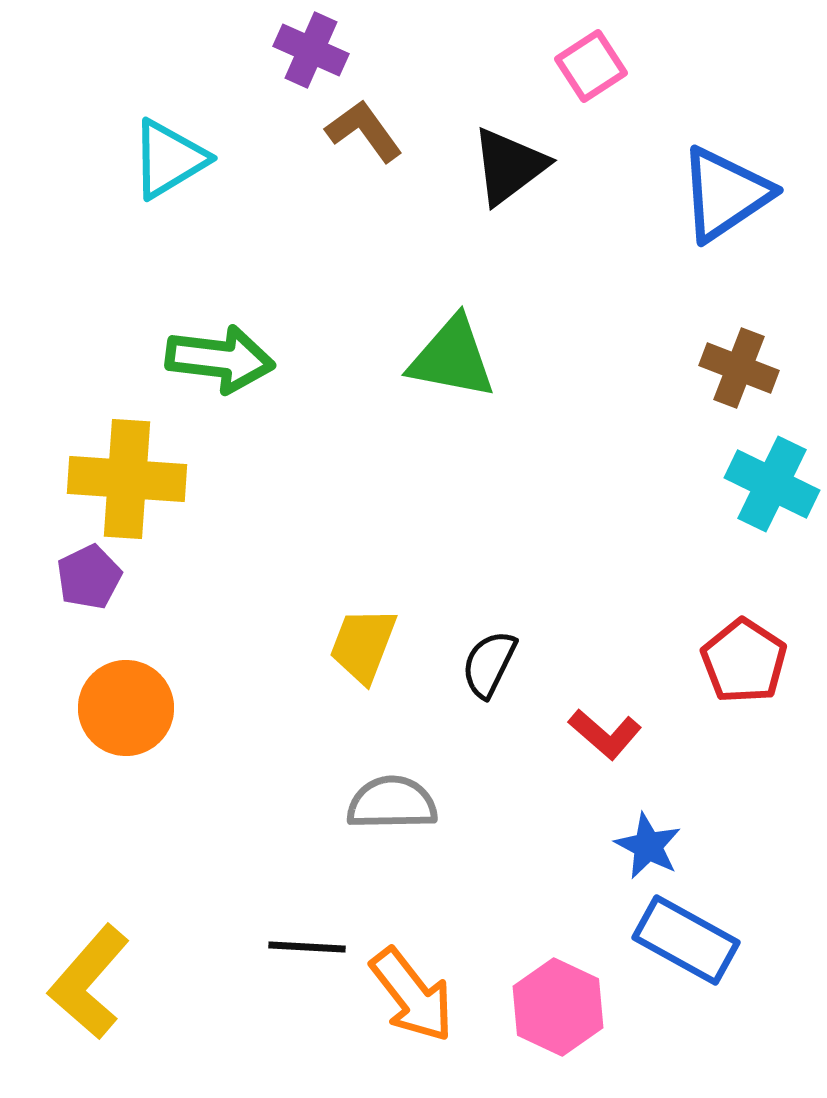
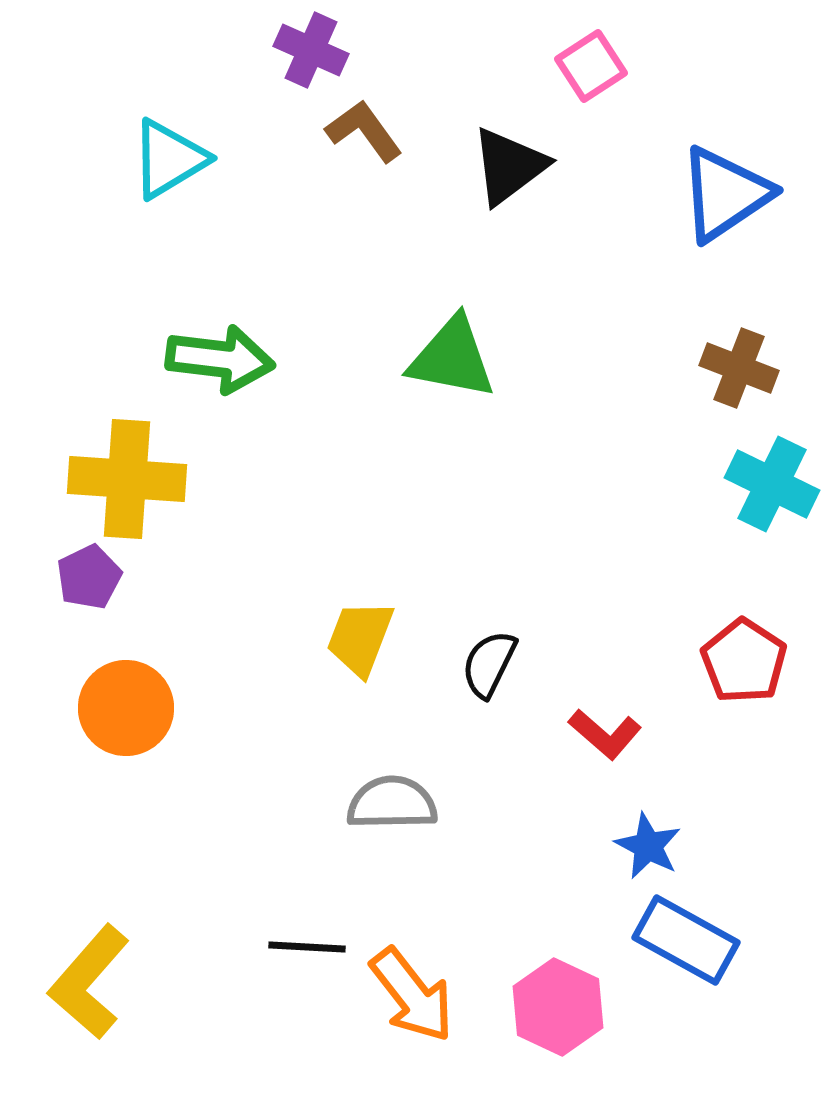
yellow trapezoid: moved 3 px left, 7 px up
